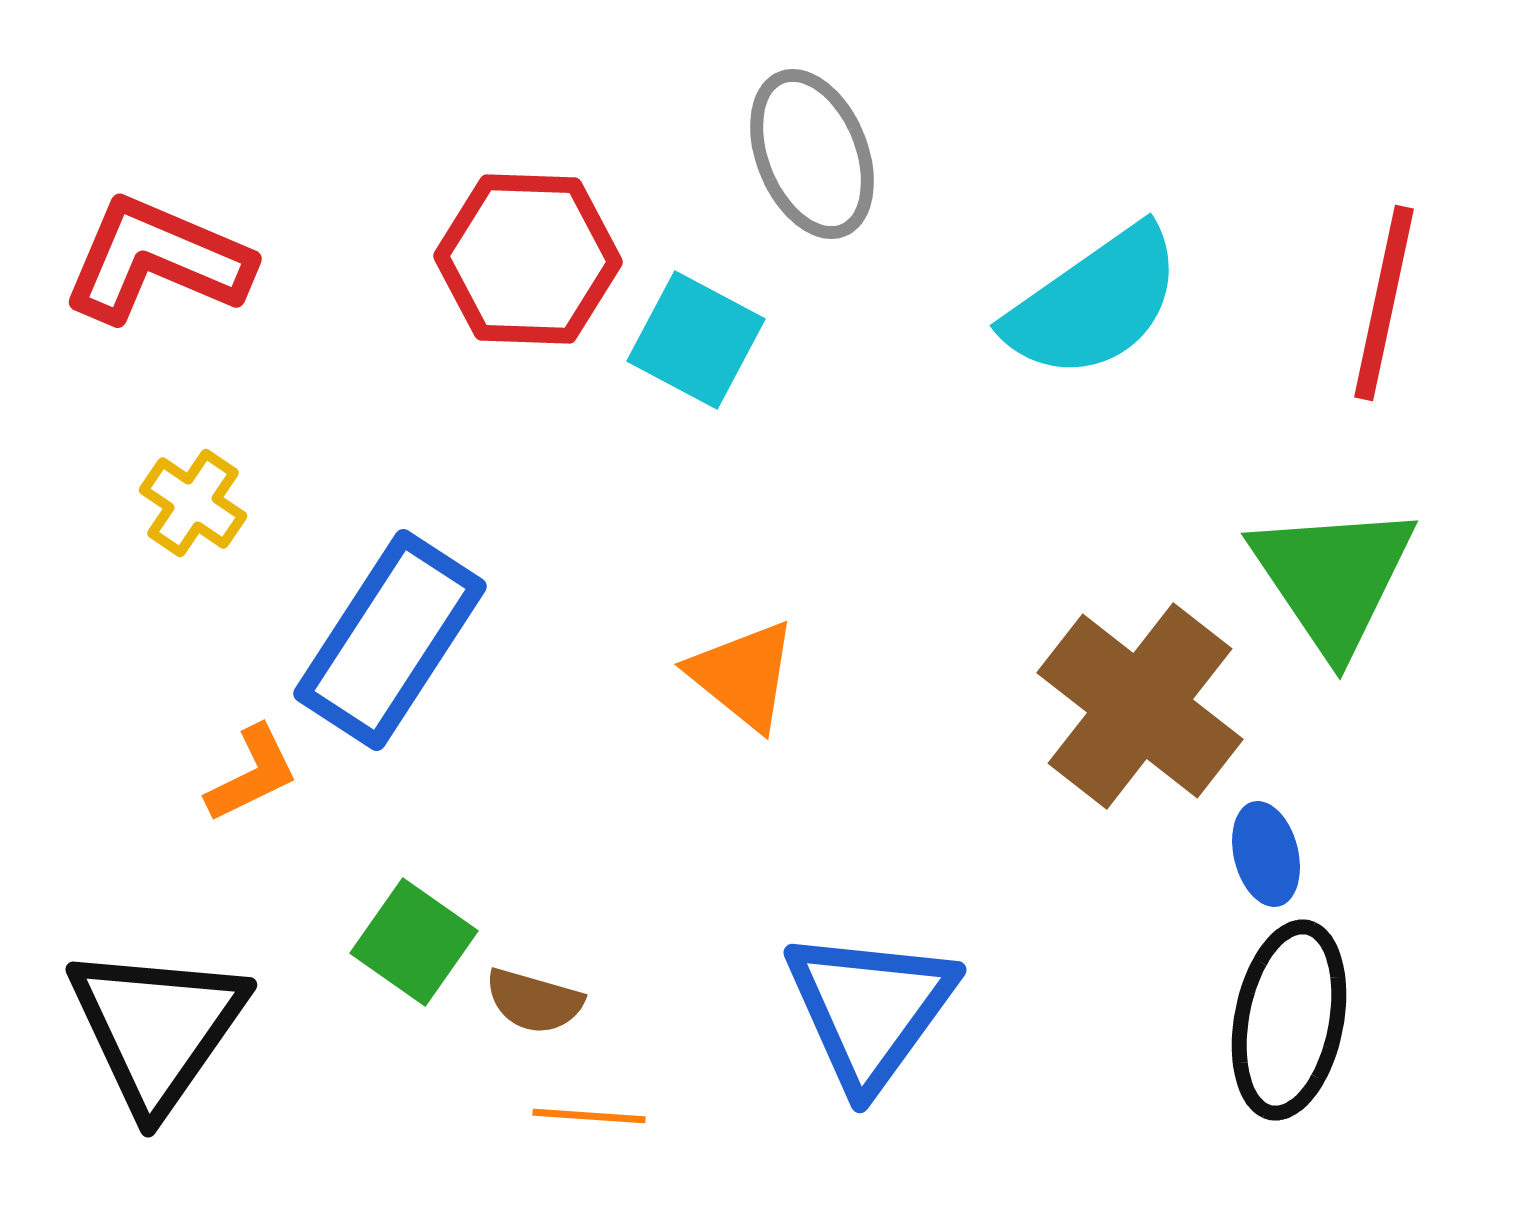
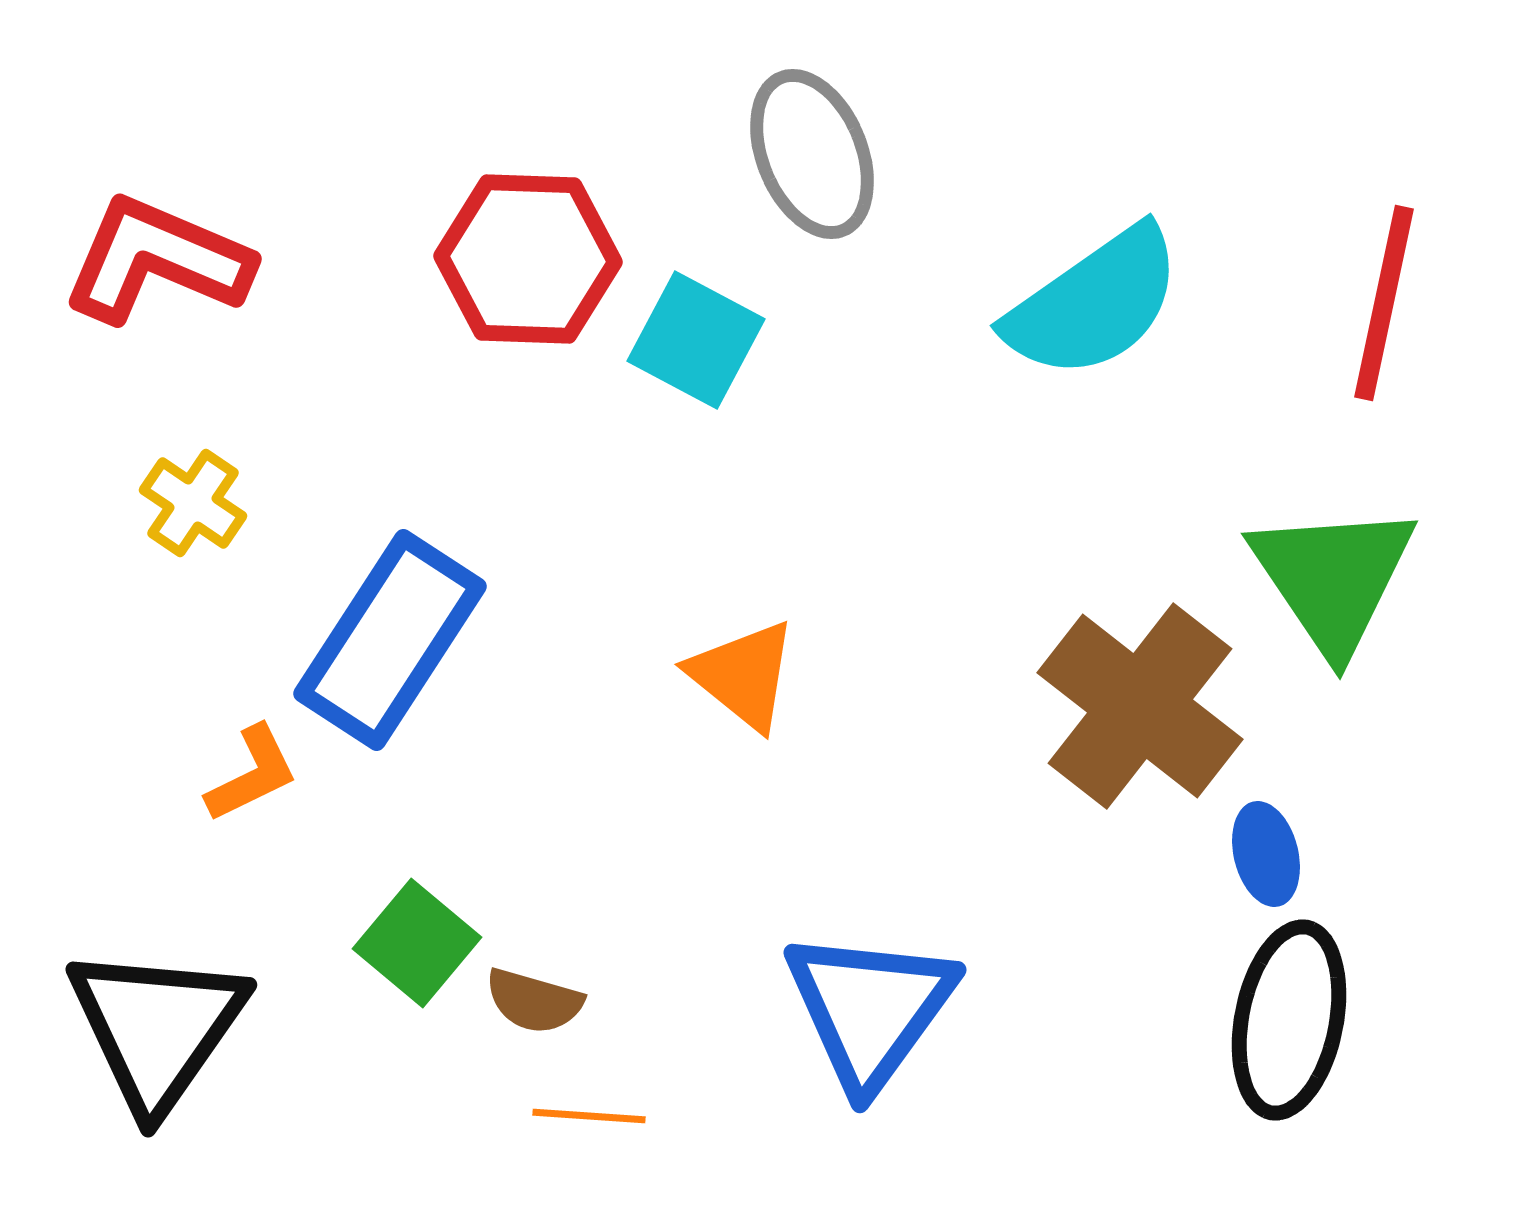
green square: moved 3 px right, 1 px down; rotated 5 degrees clockwise
